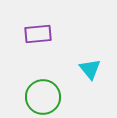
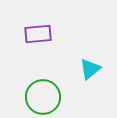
cyan triangle: rotated 30 degrees clockwise
